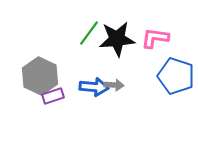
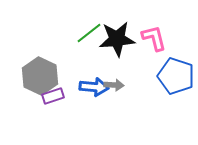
green line: rotated 16 degrees clockwise
pink L-shape: moved 1 px left; rotated 68 degrees clockwise
